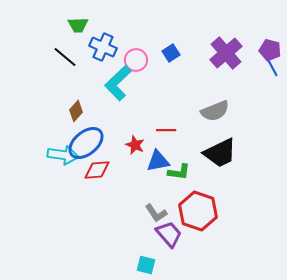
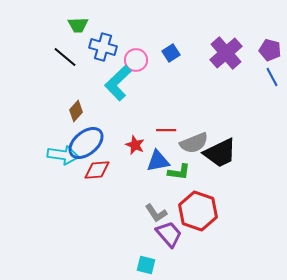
blue cross: rotated 8 degrees counterclockwise
blue line: moved 10 px down
gray semicircle: moved 21 px left, 32 px down
